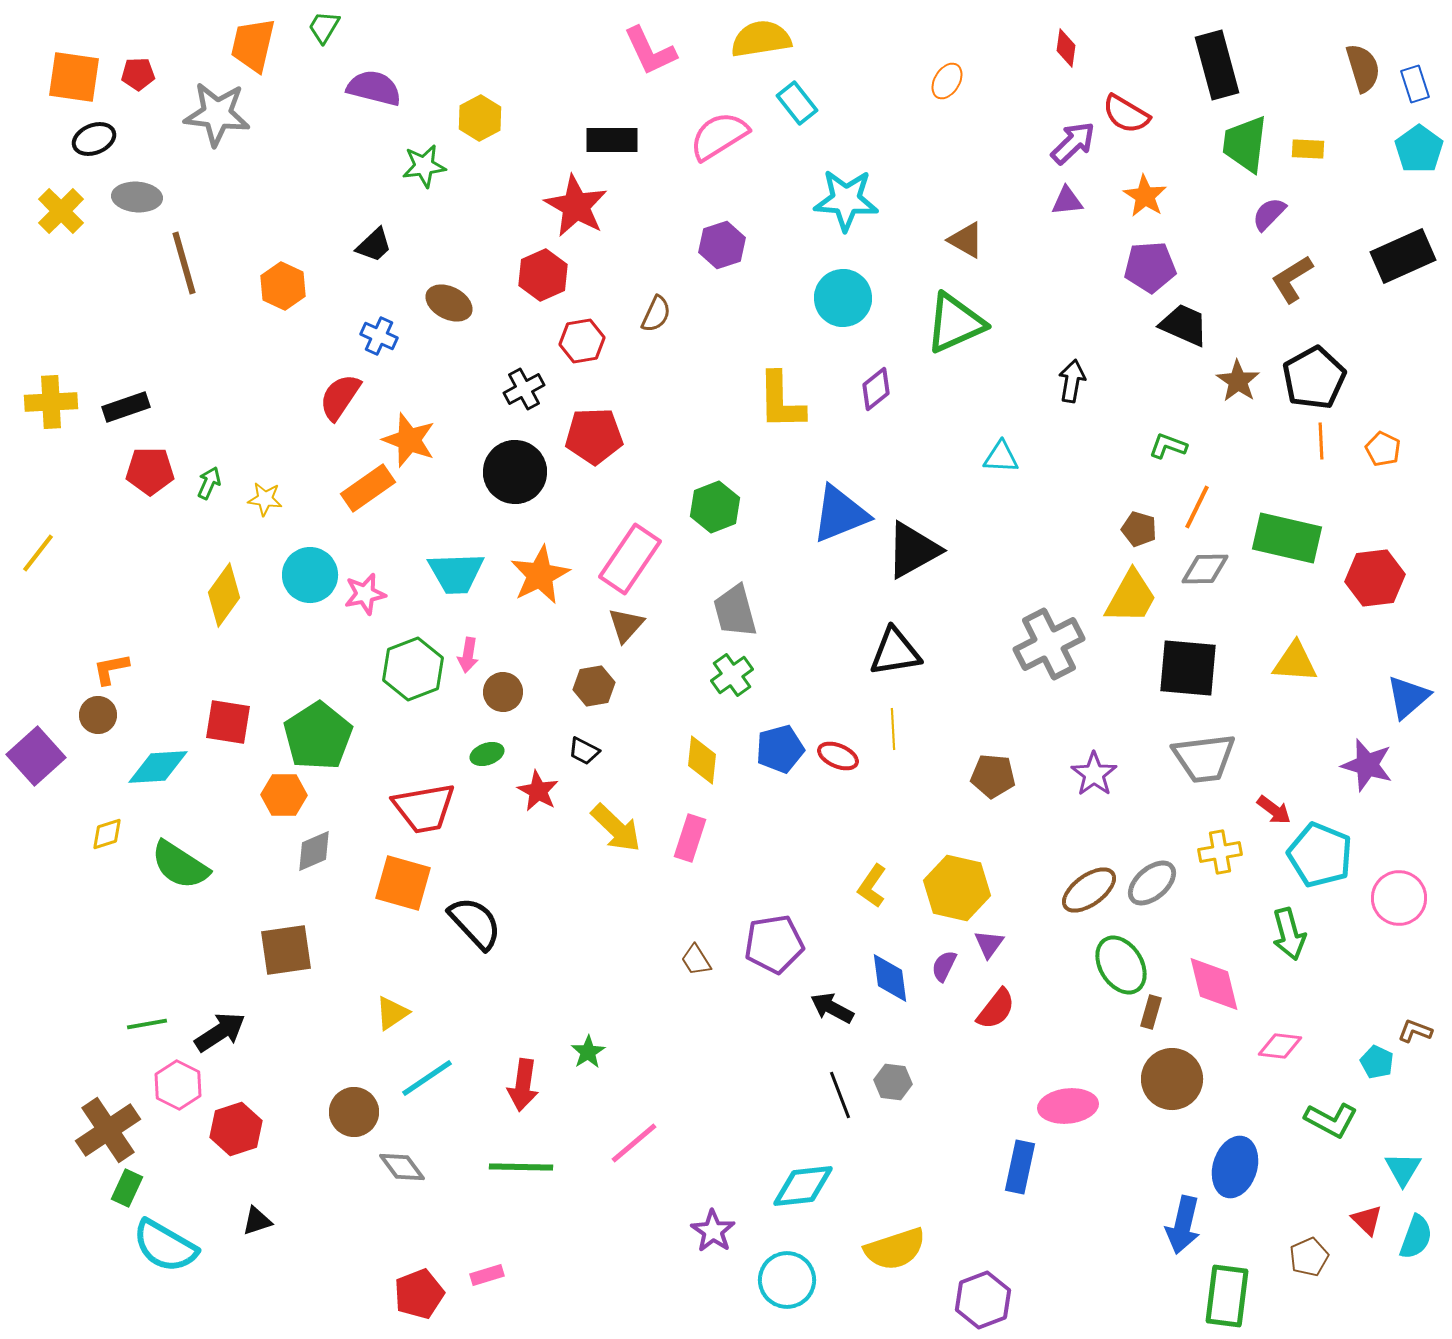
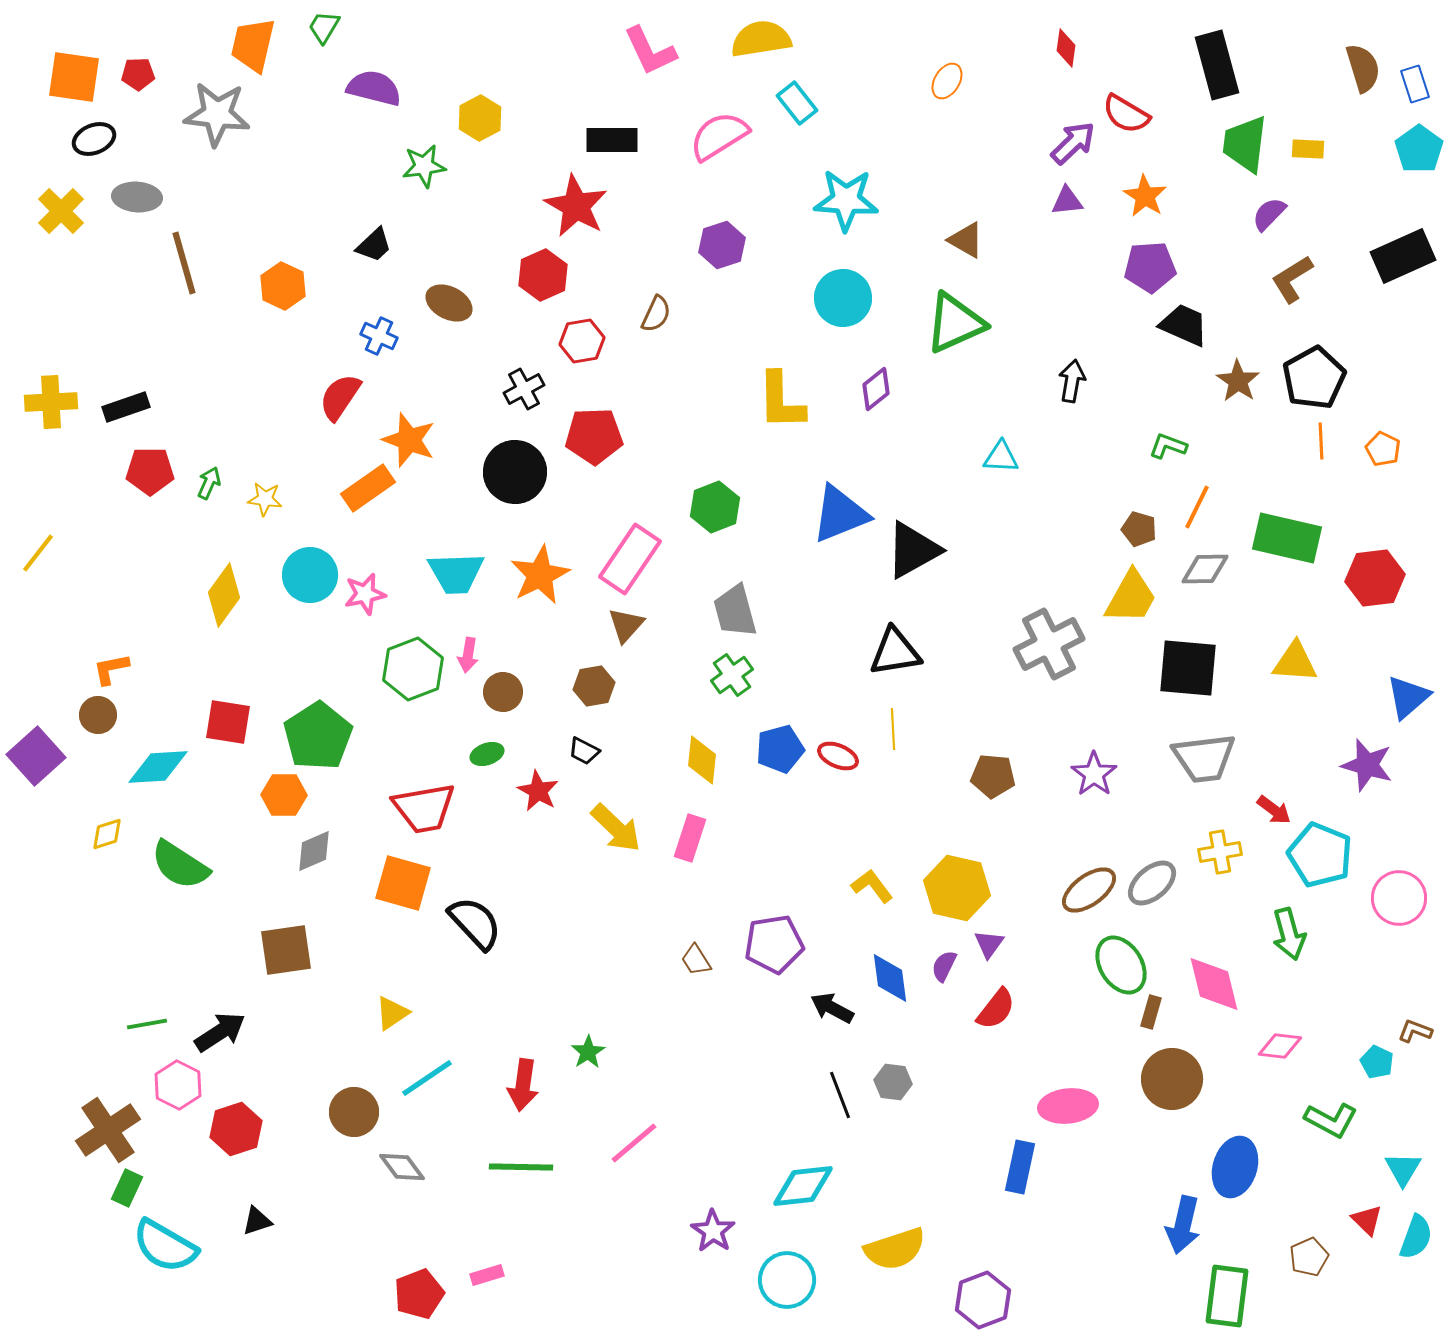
yellow L-shape at (872, 886): rotated 108 degrees clockwise
